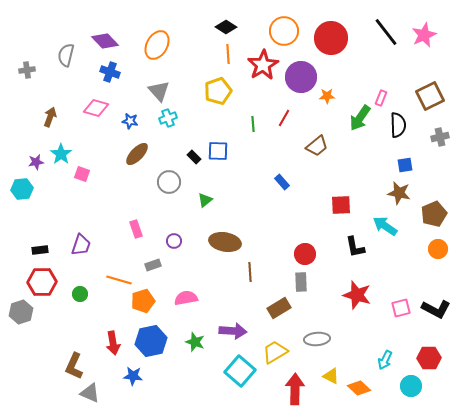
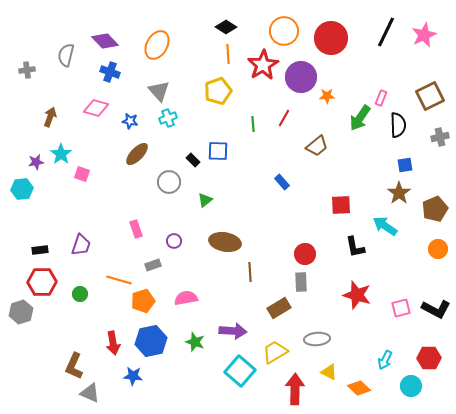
black line at (386, 32): rotated 64 degrees clockwise
black rectangle at (194, 157): moved 1 px left, 3 px down
brown star at (399, 193): rotated 25 degrees clockwise
brown pentagon at (434, 214): moved 1 px right, 5 px up
yellow triangle at (331, 376): moved 2 px left, 4 px up
